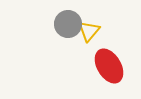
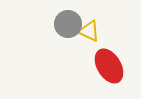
yellow triangle: rotated 45 degrees counterclockwise
